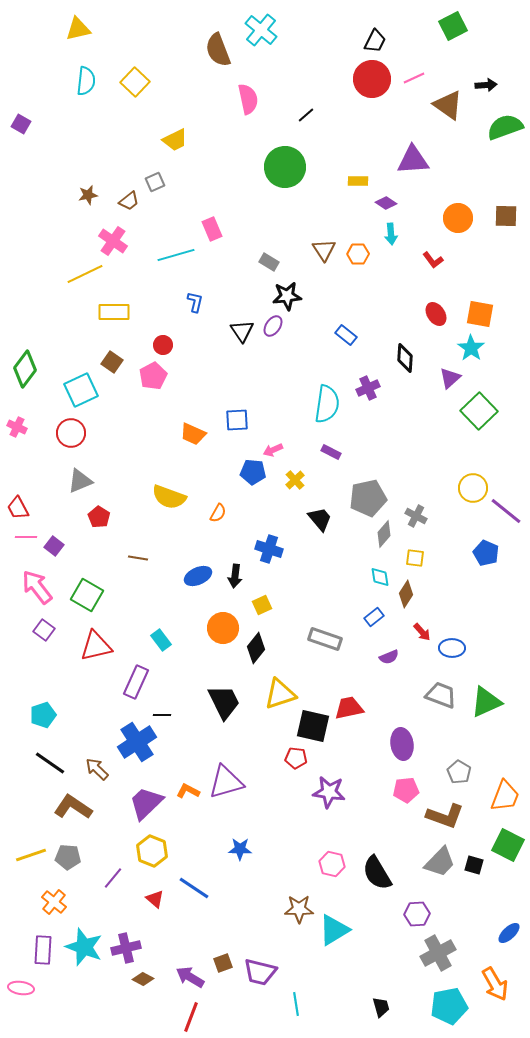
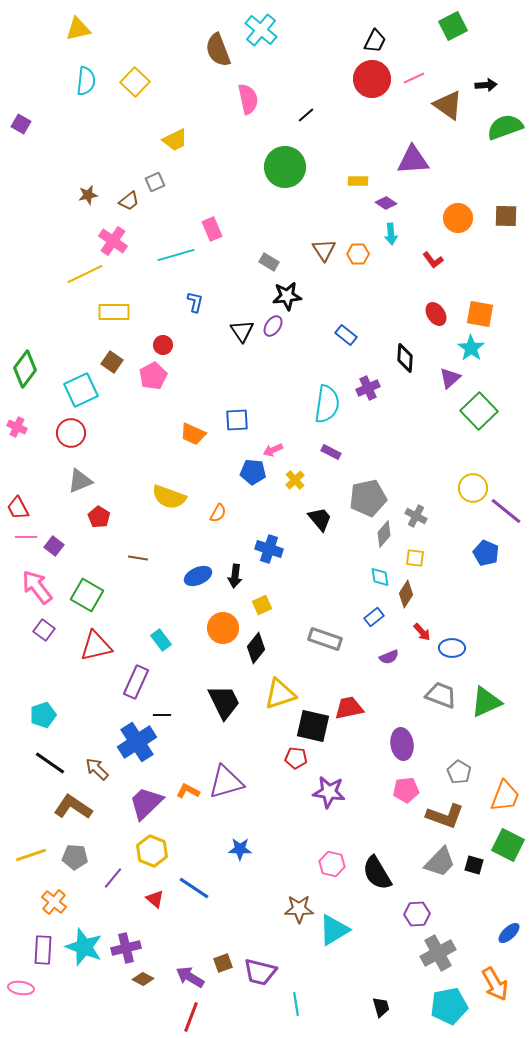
gray pentagon at (68, 857): moved 7 px right
